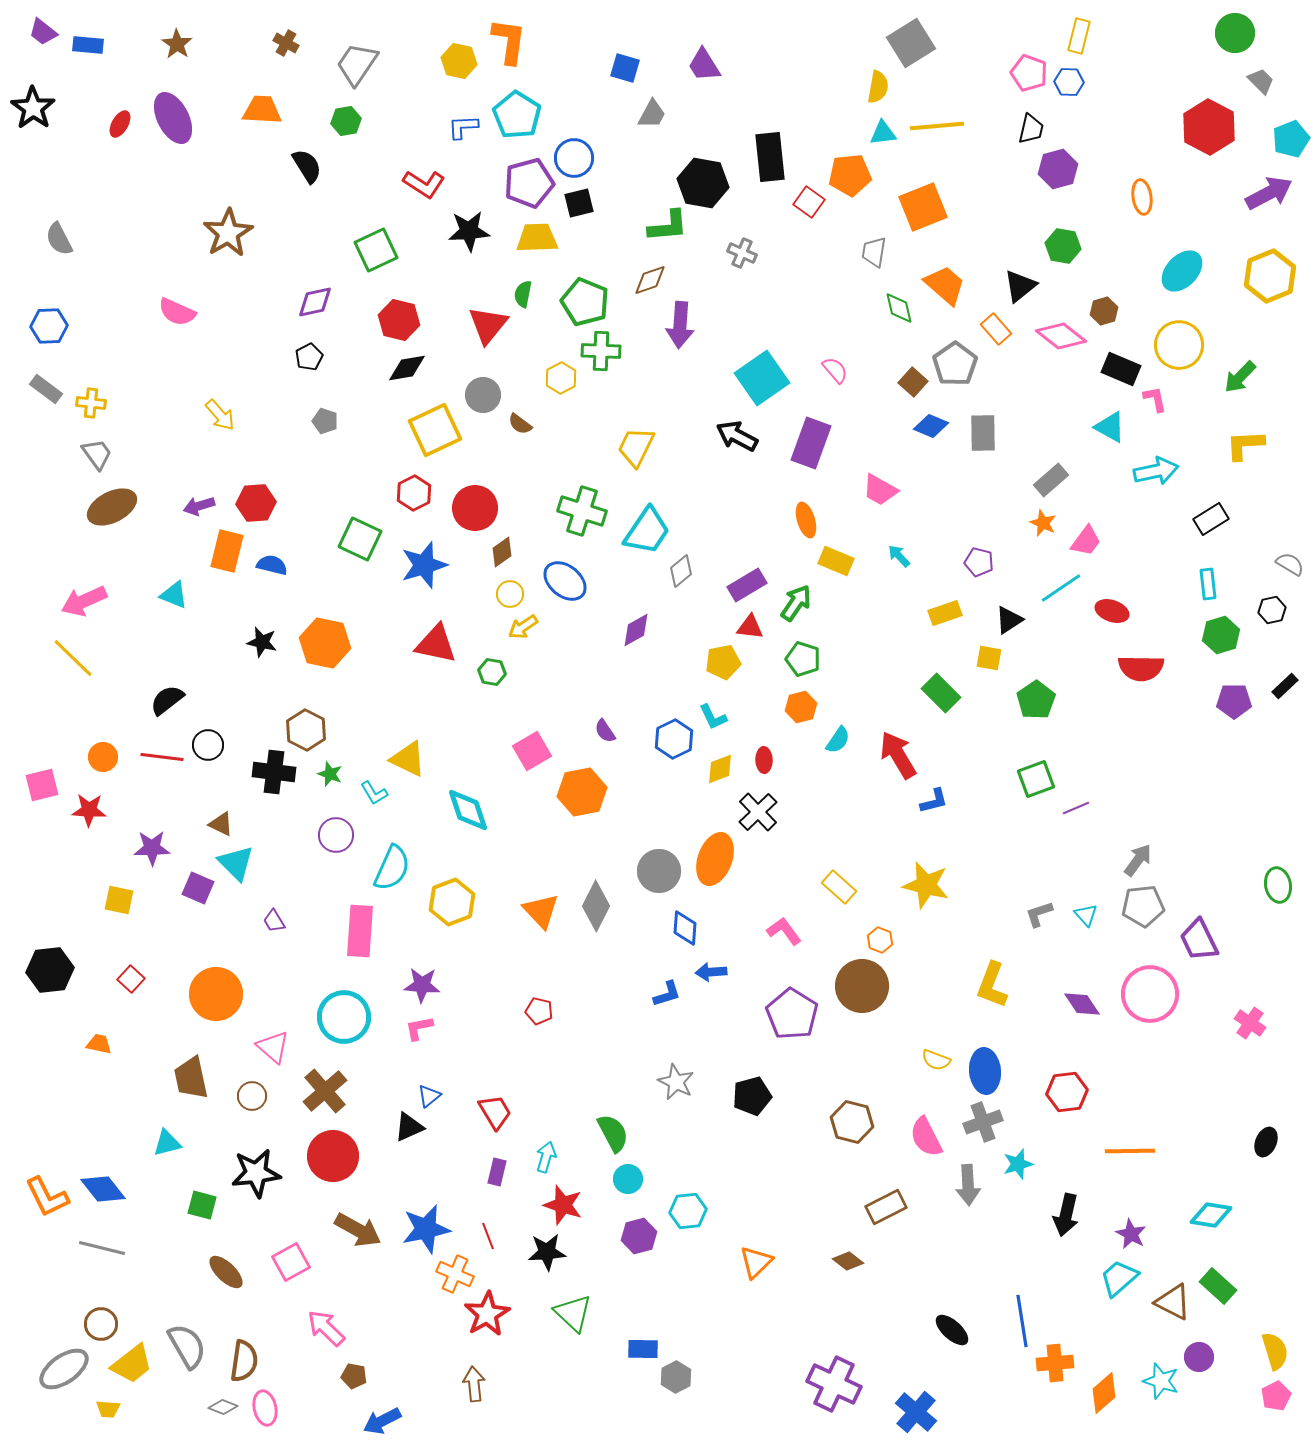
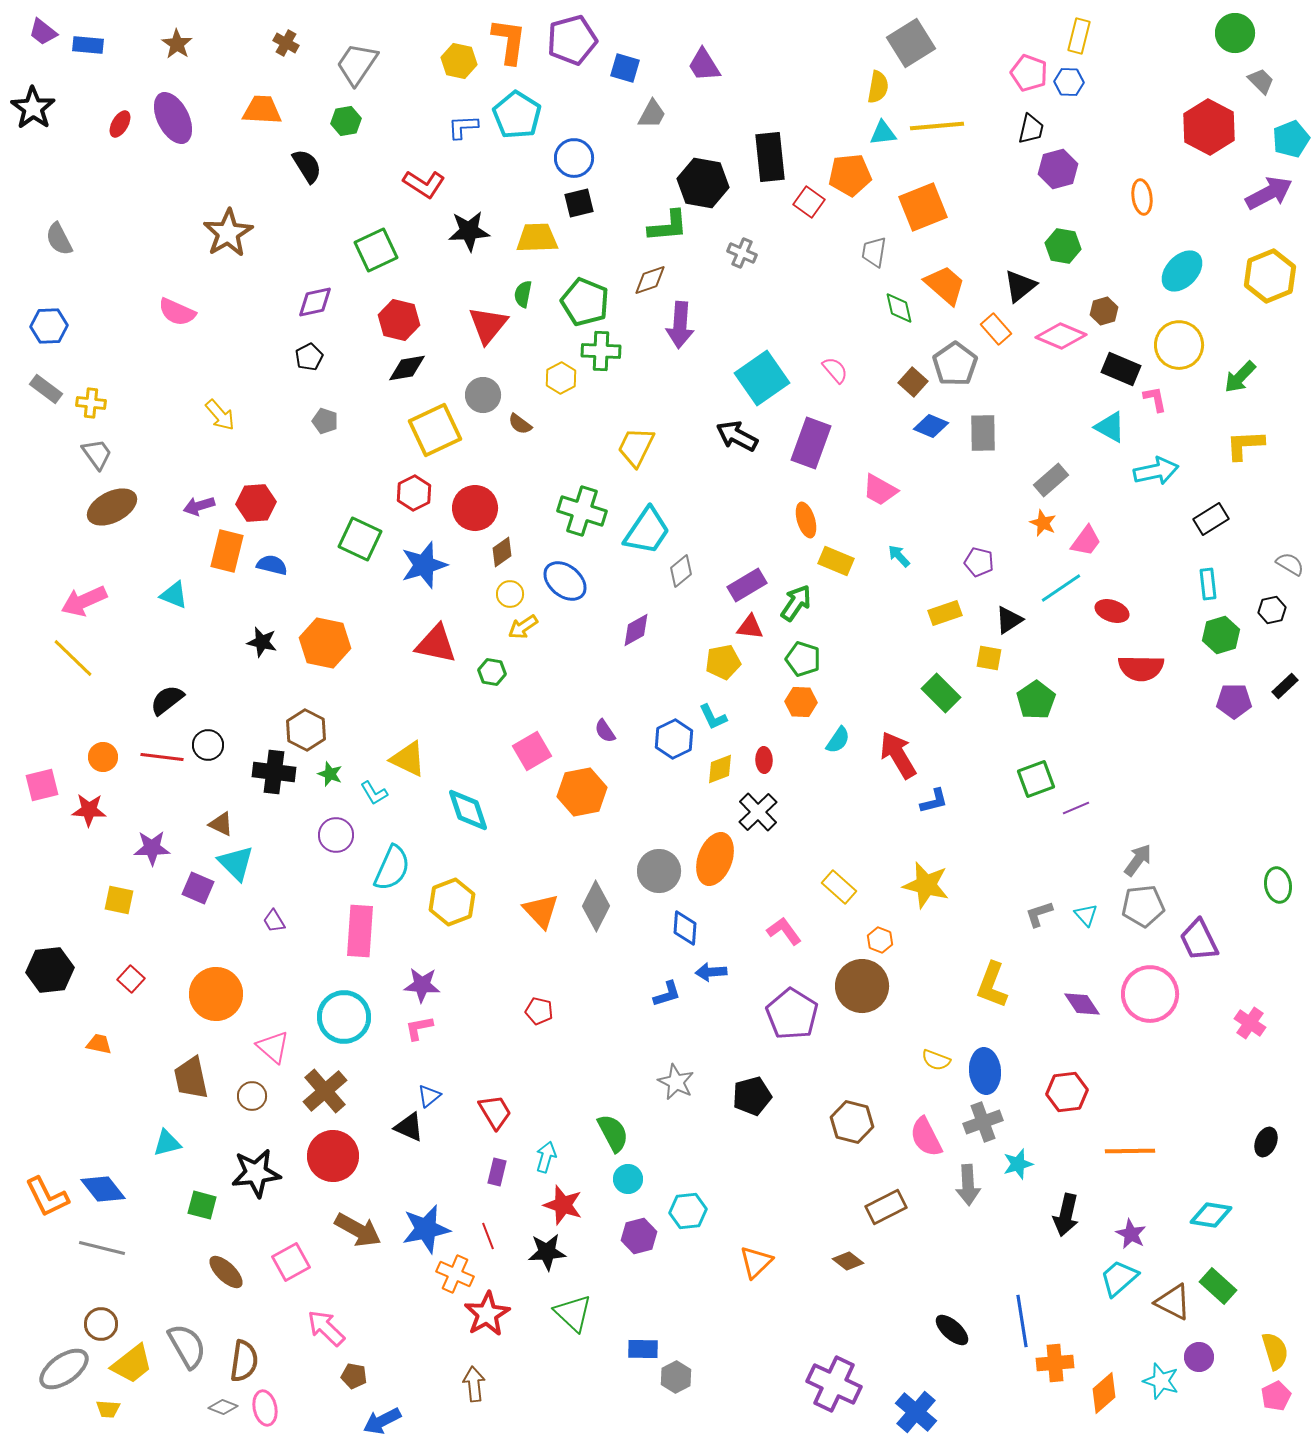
purple pentagon at (529, 183): moved 43 px right, 143 px up
pink diamond at (1061, 336): rotated 15 degrees counterclockwise
orange hexagon at (801, 707): moved 5 px up; rotated 16 degrees clockwise
black triangle at (409, 1127): rotated 48 degrees clockwise
